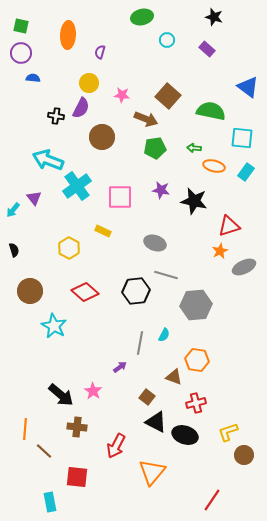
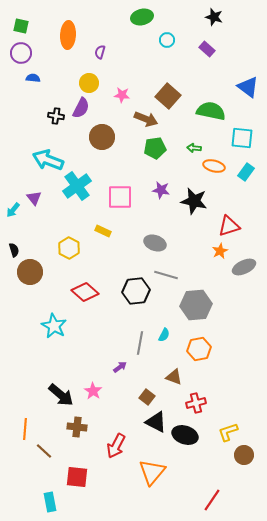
brown circle at (30, 291): moved 19 px up
orange hexagon at (197, 360): moved 2 px right, 11 px up; rotated 20 degrees counterclockwise
